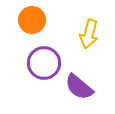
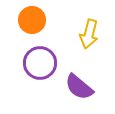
purple circle: moved 4 px left
